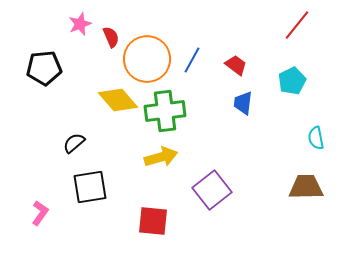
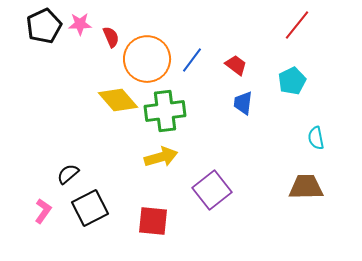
pink star: rotated 20 degrees clockwise
blue line: rotated 8 degrees clockwise
black pentagon: moved 42 px up; rotated 20 degrees counterclockwise
black semicircle: moved 6 px left, 31 px down
black square: moved 21 px down; rotated 18 degrees counterclockwise
pink L-shape: moved 3 px right, 2 px up
